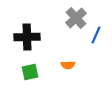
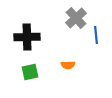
blue line: rotated 30 degrees counterclockwise
